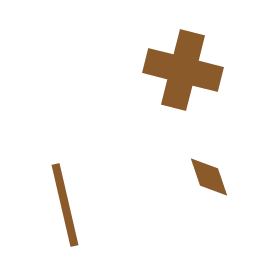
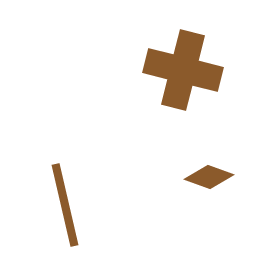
brown diamond: rotated 51 degrees counterclockwise
